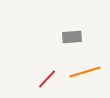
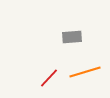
red line: moved 2 px right, 1 px up
